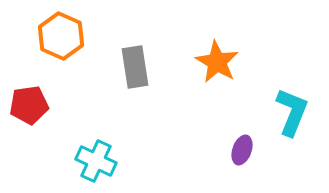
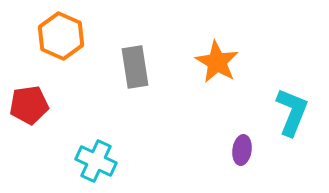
purple ellipse: rotated 12 degrees counterclockwise
